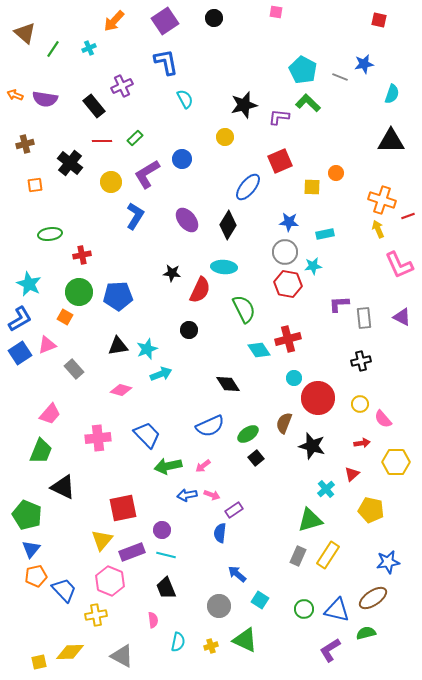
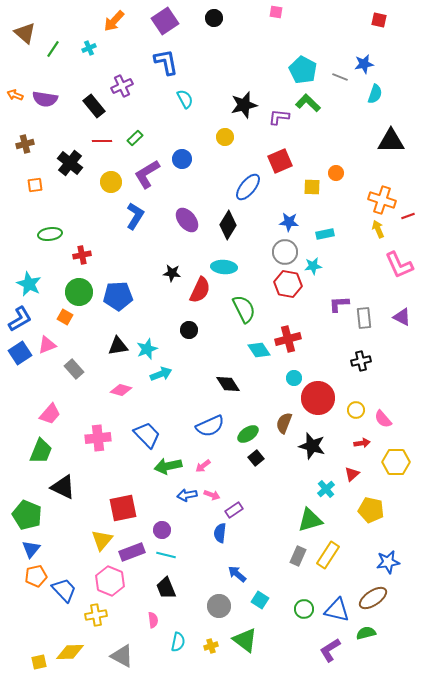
cyan semicircle at (392, 94): moved 17 px left
yellow circle at (360, 404): moved 4 px left, 6 px down
green triangle at (245, 640): rotated 12 degrees clockwise
